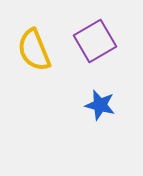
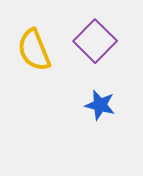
purple square: rotated 15 degrees counterclockwise
